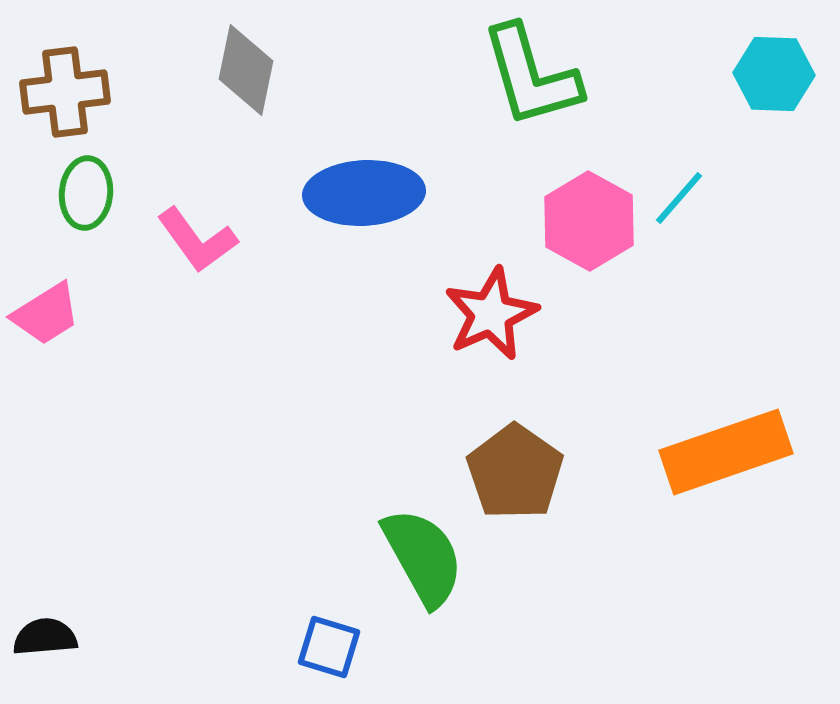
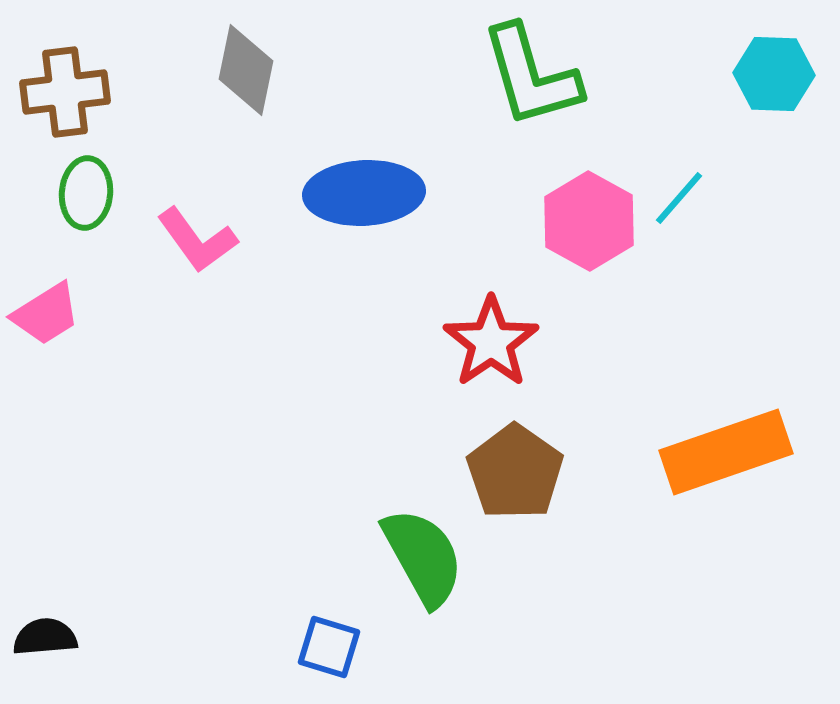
red star: moved 28 px down; rotated 10 degrees counterclockwise
